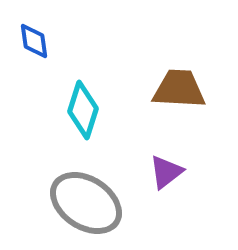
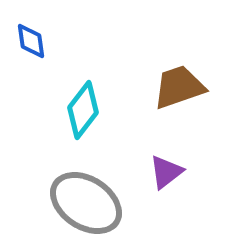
blue diamond: moved 3 px left
brown trapezoid: moved 2 px up; rotated 22 degrees counterclockwise
cyan diamond: rotated 20 degrees clockwise
